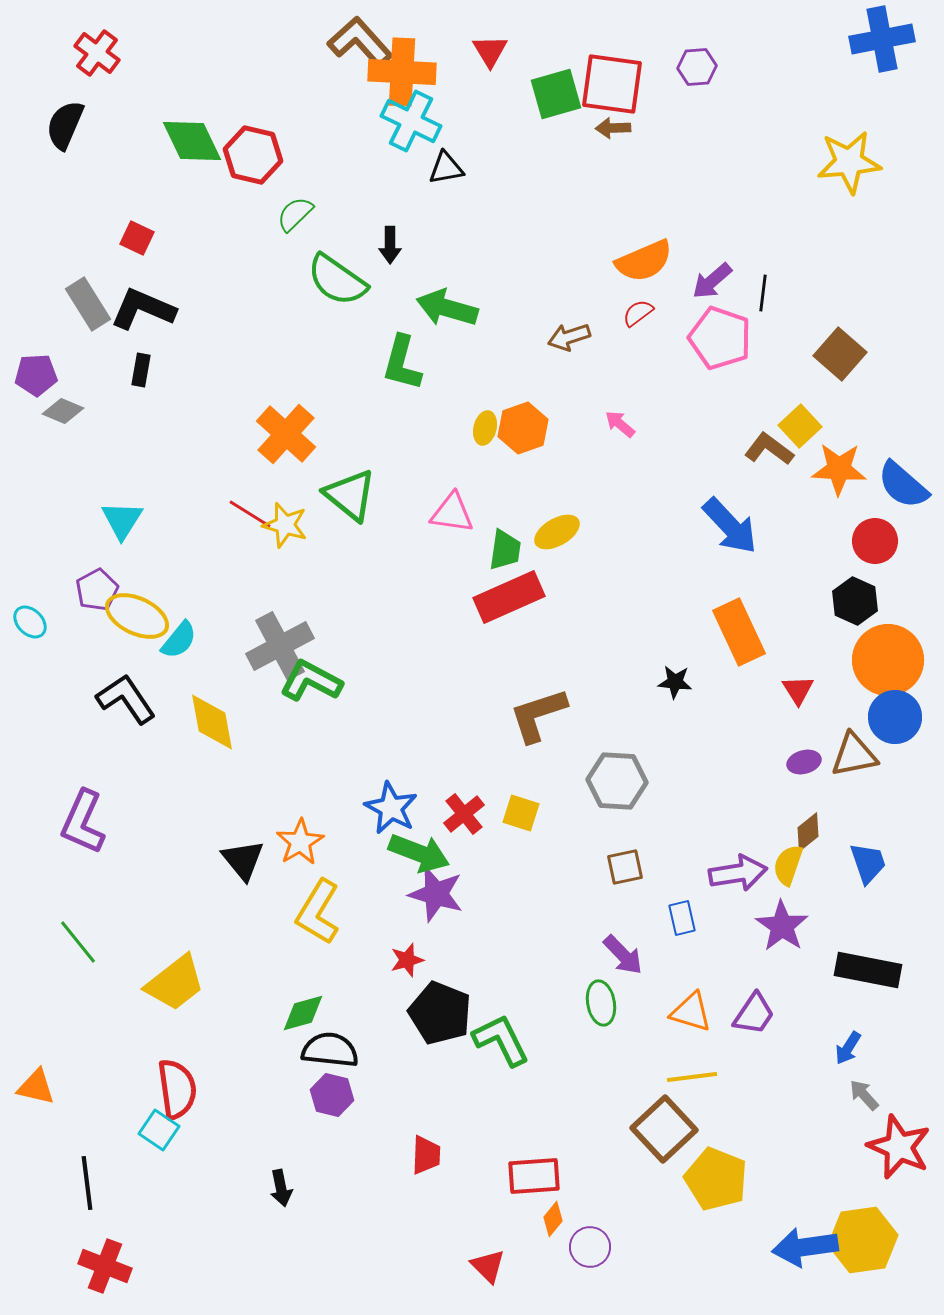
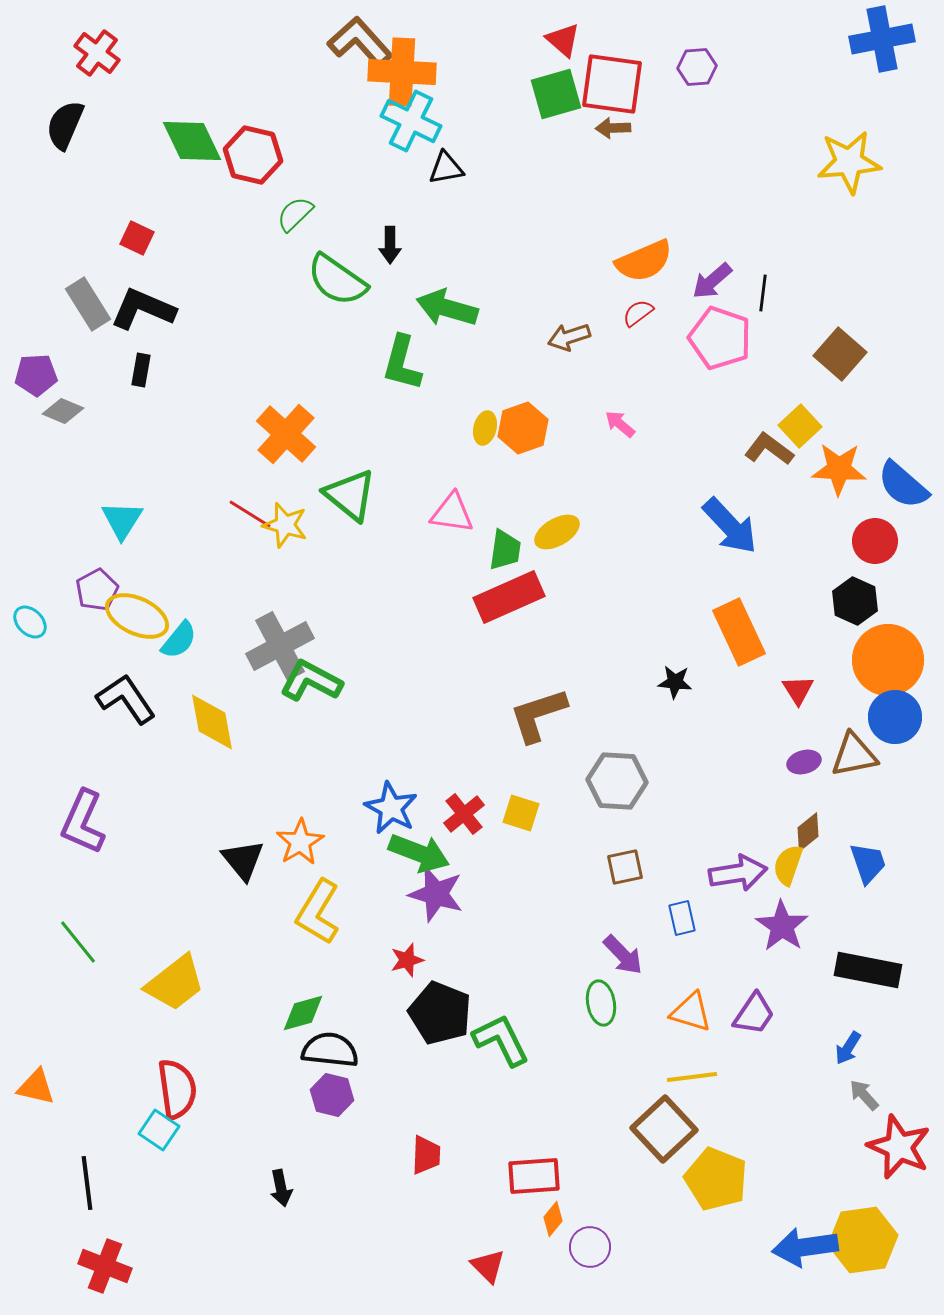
red triangle at (490, 51): moved 73 px right, 11 px up; rotated 18 degrees counterclockwise
